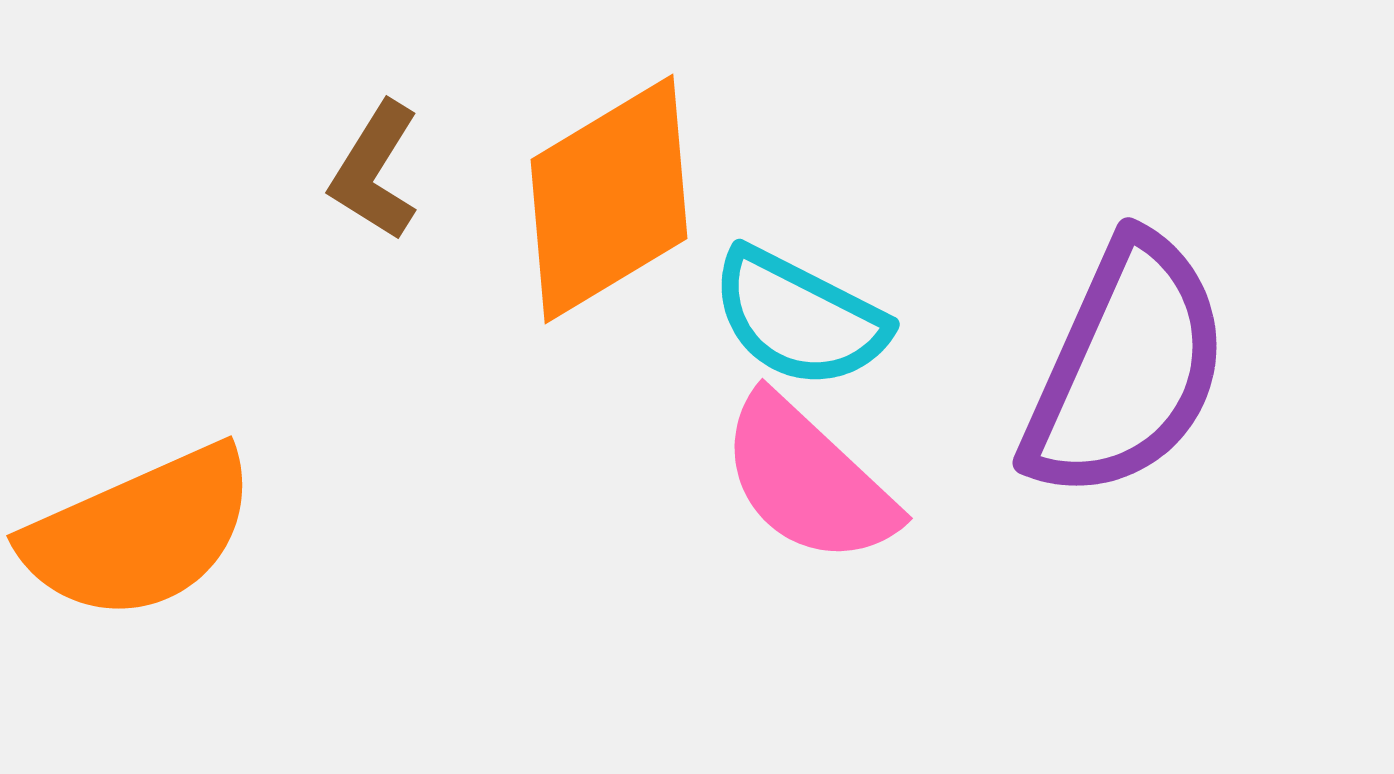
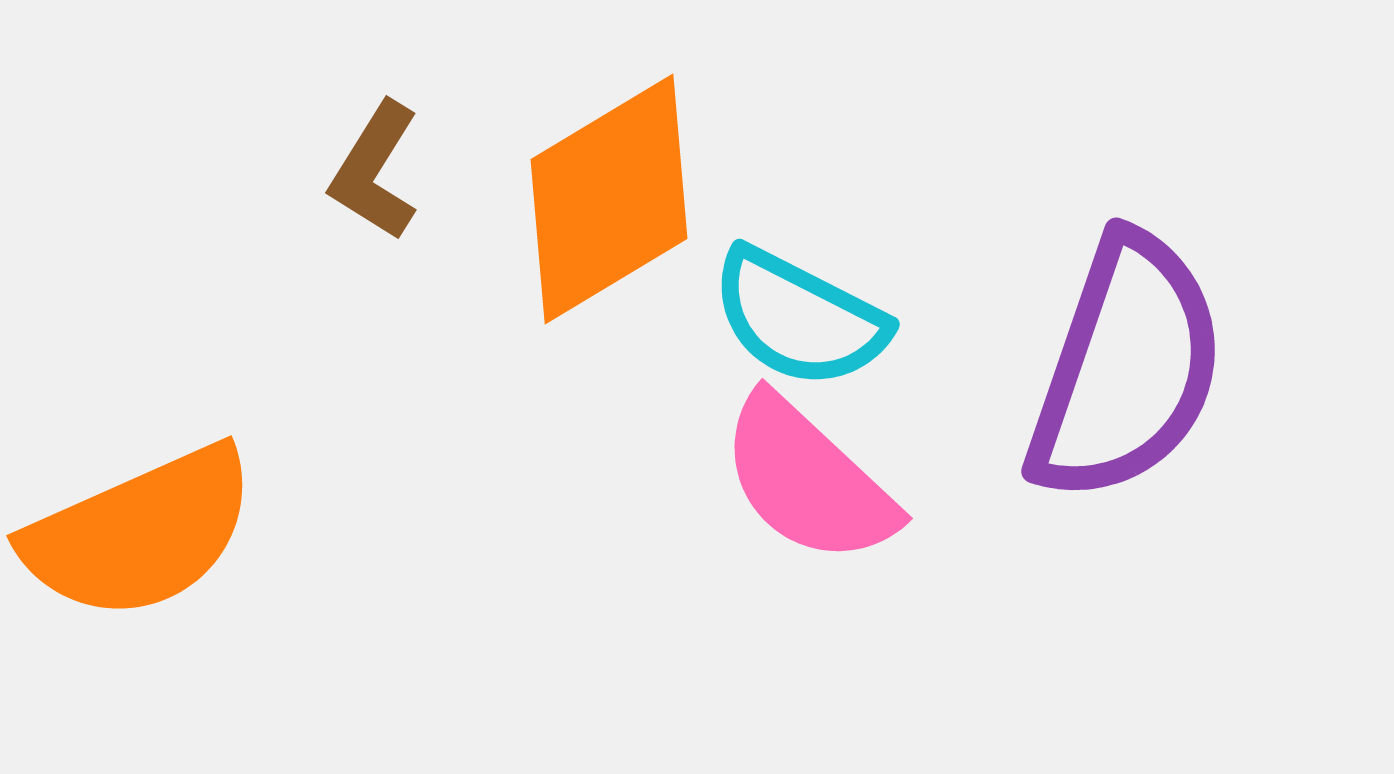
purple semicircle: rotated 5 degrees counterclockwise
